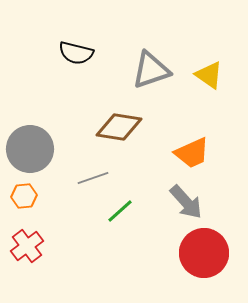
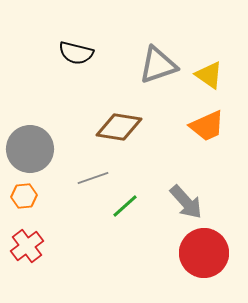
gray triangle: moved 7 px right, 5 px up
orange trapezoid: moved 15 px right, 27 px up
green line: moved 5 px right, 5 px up
